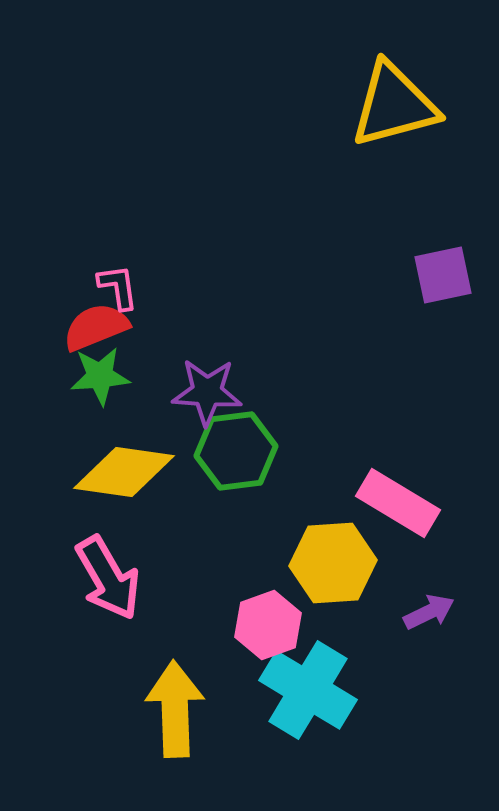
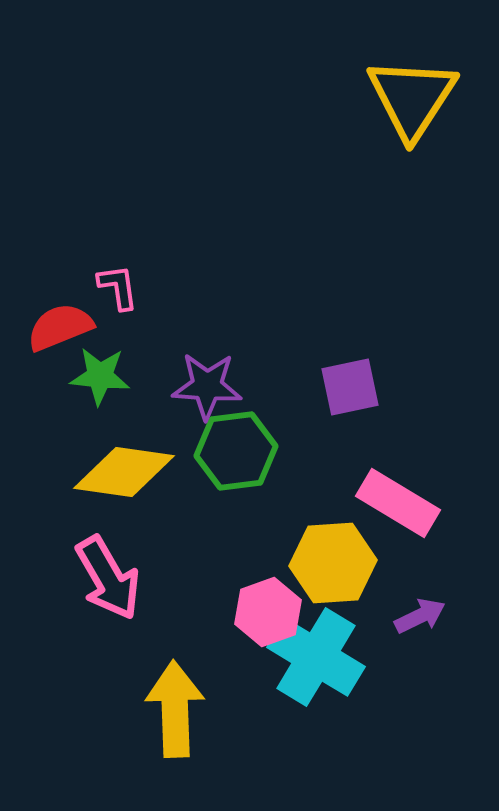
yellow triangle: moved 18 px right, 7 px up; rotated 42 degrees counterclockwise
purple square: moved 93 px left, 112 px down
red semicircle: moved 36 px left
green star: rotated 10 degrees clockwise
purple star: moved 6 px up
purple arrow: moved 9 px left, 4 px down
pink hexagon: moved 13 px up
cyan cross: moved 8 px right, 33 px up
